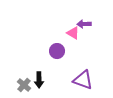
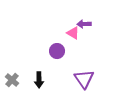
purple triangle: moved 1 px right, 1 px up; rotated 35 degrees clockwise
gray cross: moved 12 px left, 5 px up
